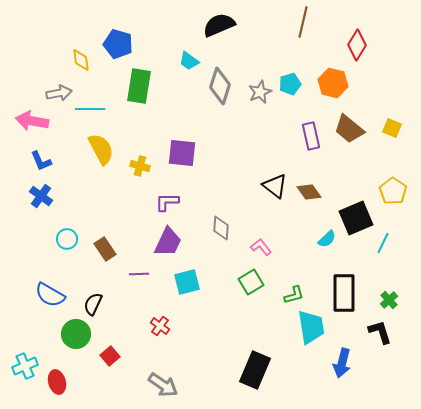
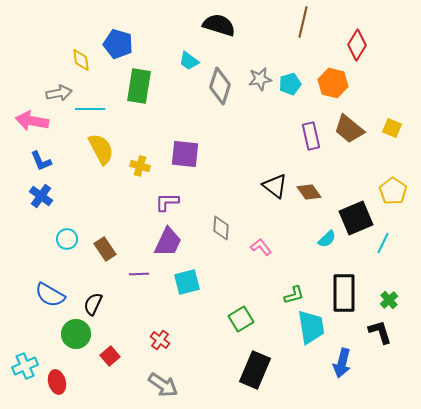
black semicircle at (219, 25): rotated 40 degrees clockwise
gray star at (260, 92): moved 13 px up; rotated 15 degrees clockwise
purple square at (182, 153): moved 3 px right, 1 px down
green square at (251, 282): moved 10 px left, 37 px down
red cross at (160, 326): moved 14 px down
